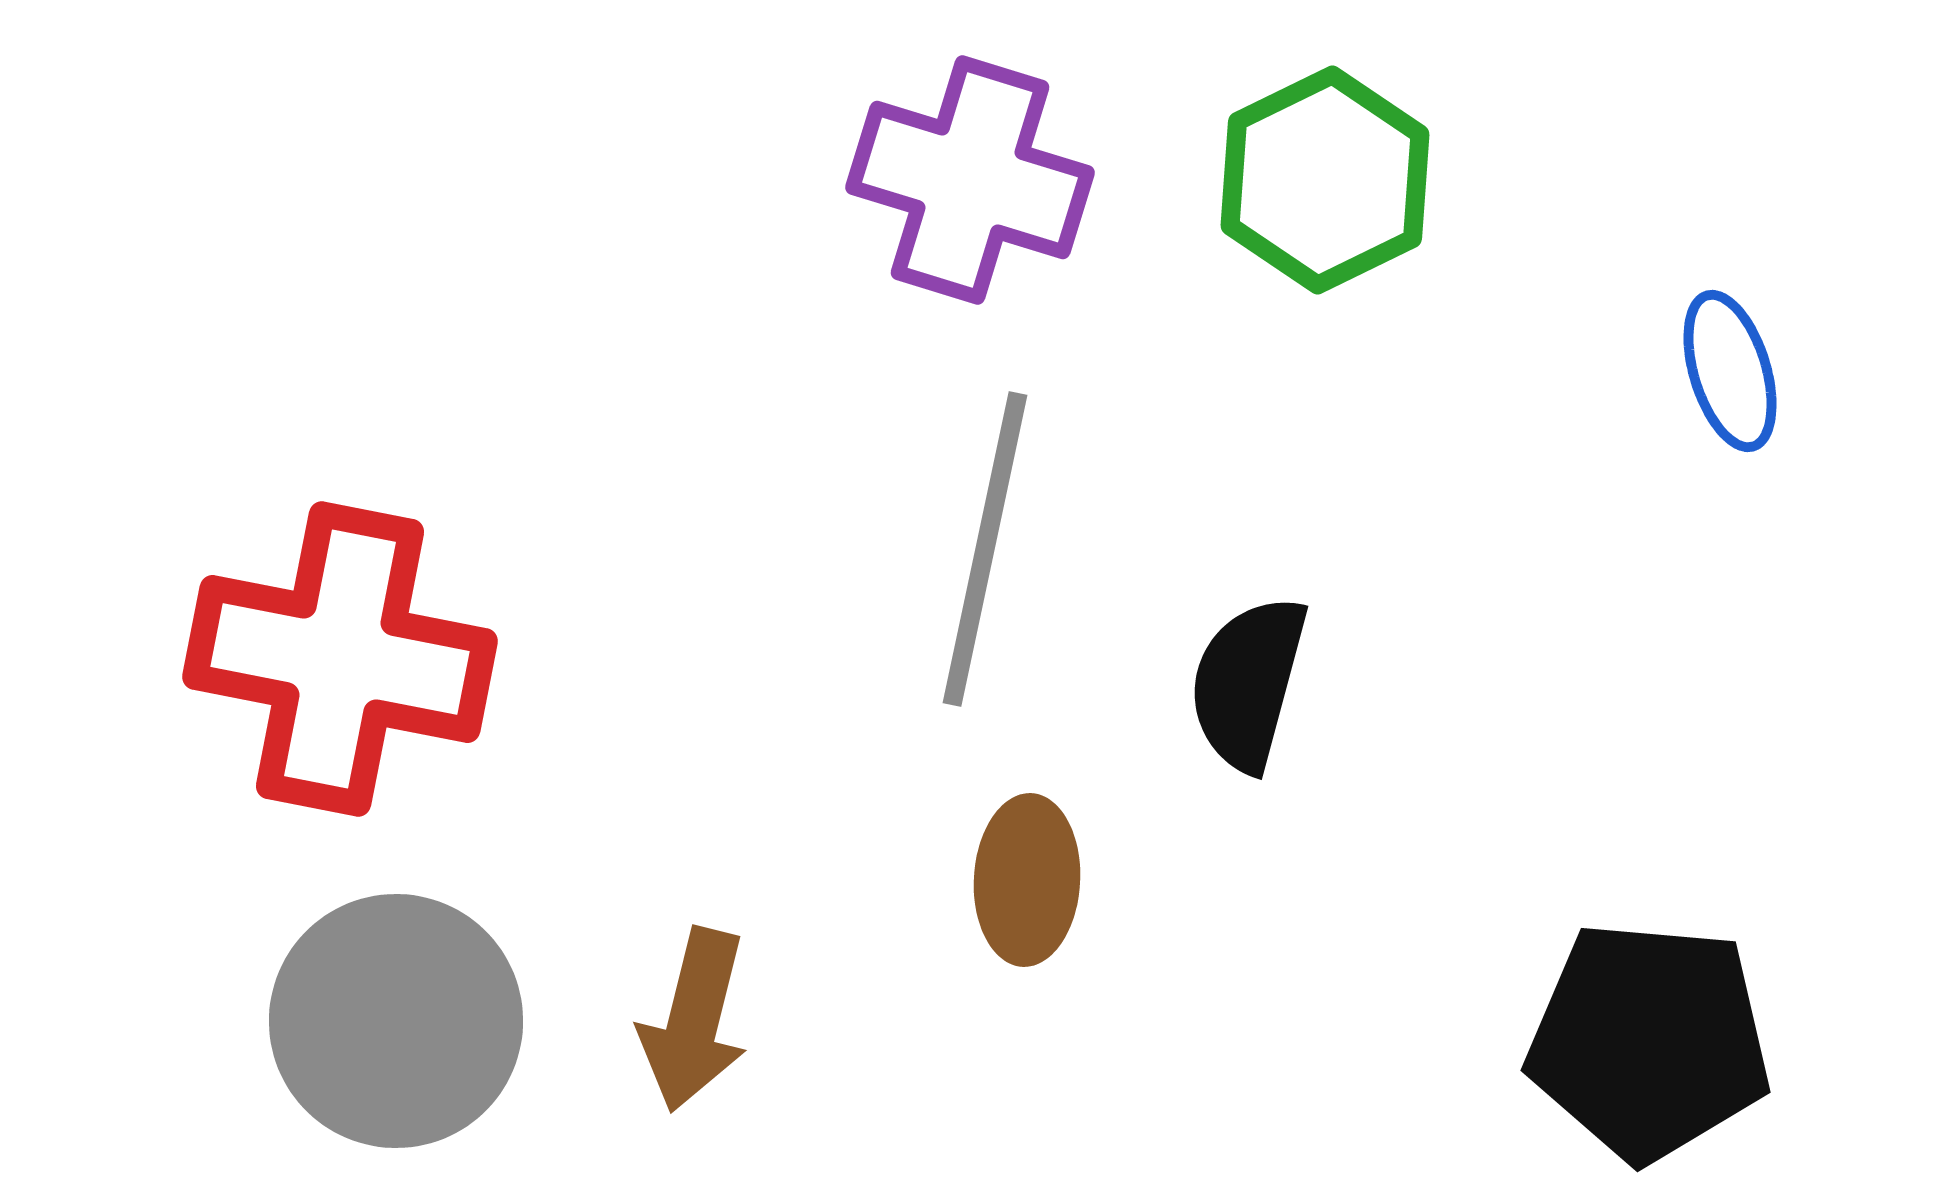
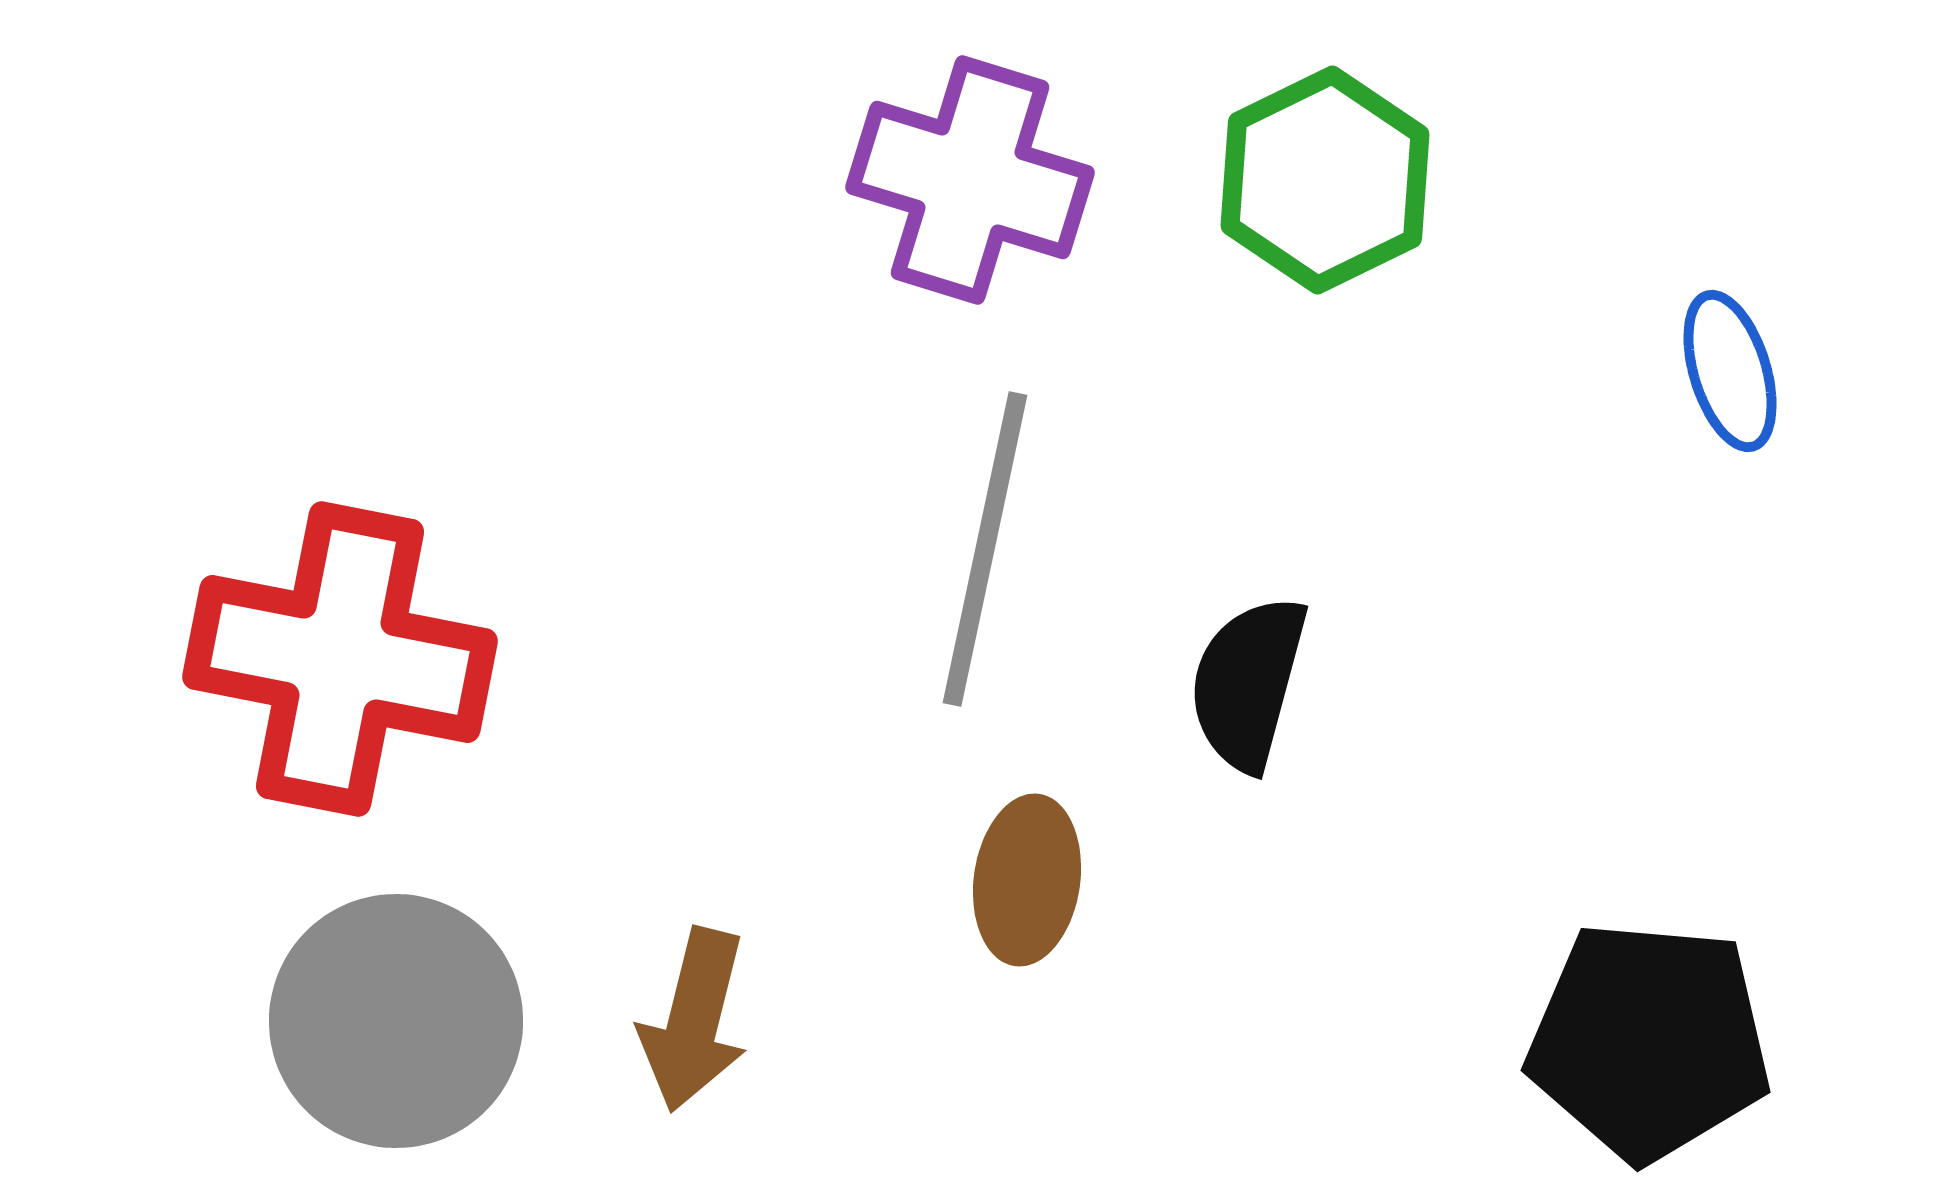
brown ellipse: rotated 5 degrees clockwise
